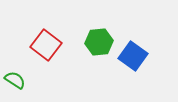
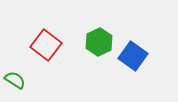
green hexagon: rotated 20 degrees counterclockwise
